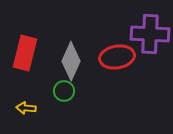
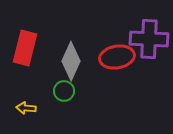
purple cross: moved 1 px left, 5 px down
red rectangle: moved 5 px up
